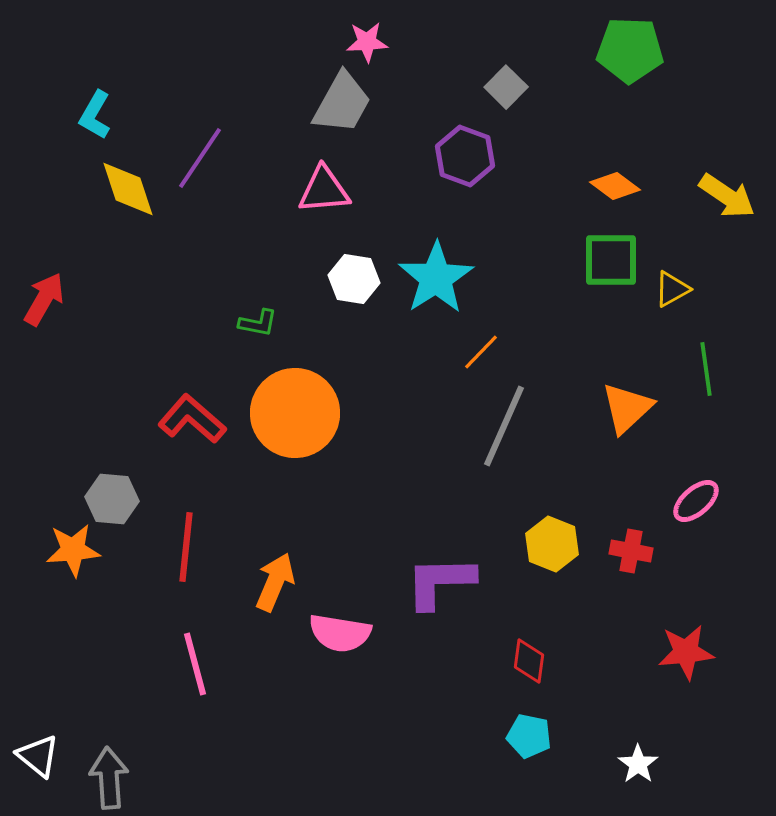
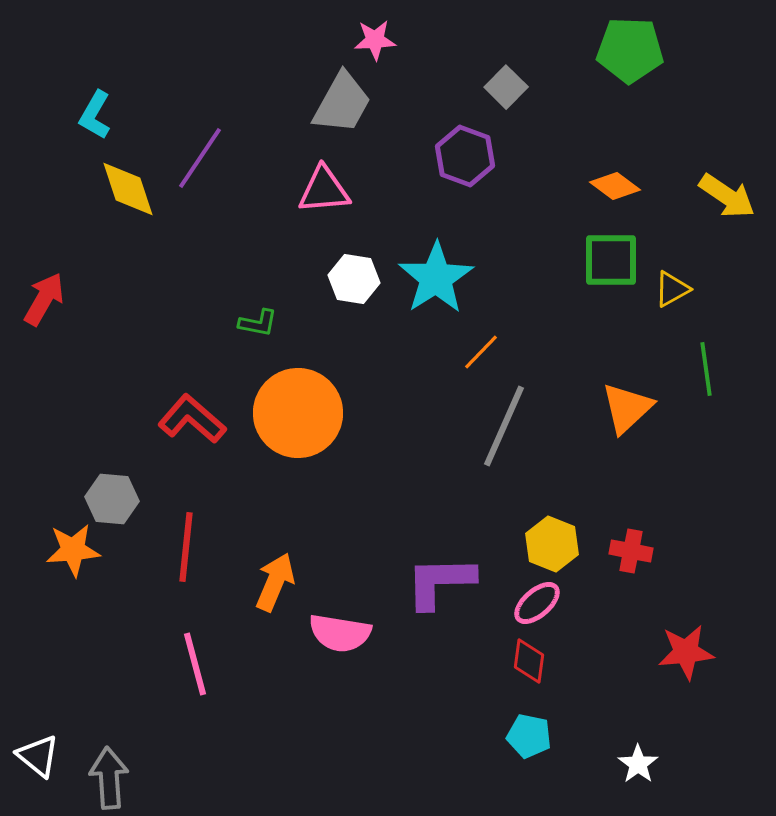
pink star: moved 8 px right, 2 px up
orange circle: moved 3 px right
pink ellipse: moved 159 px left, 102 px down
